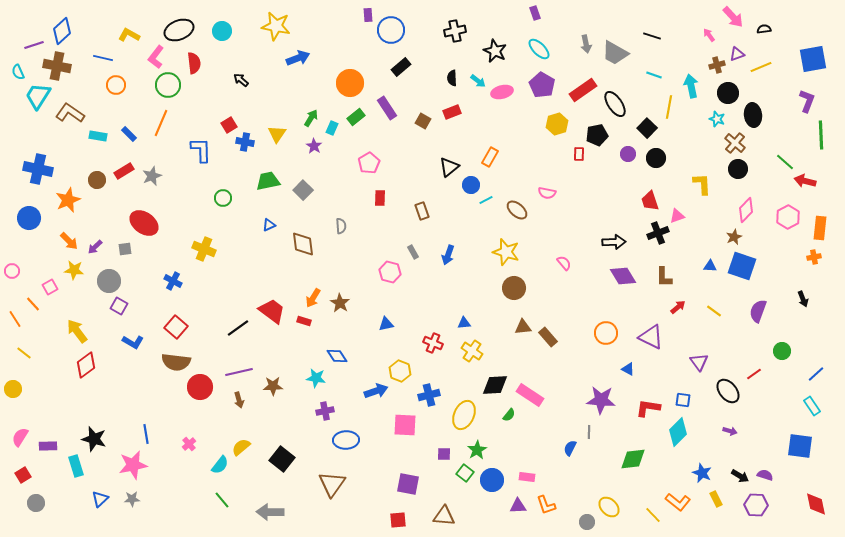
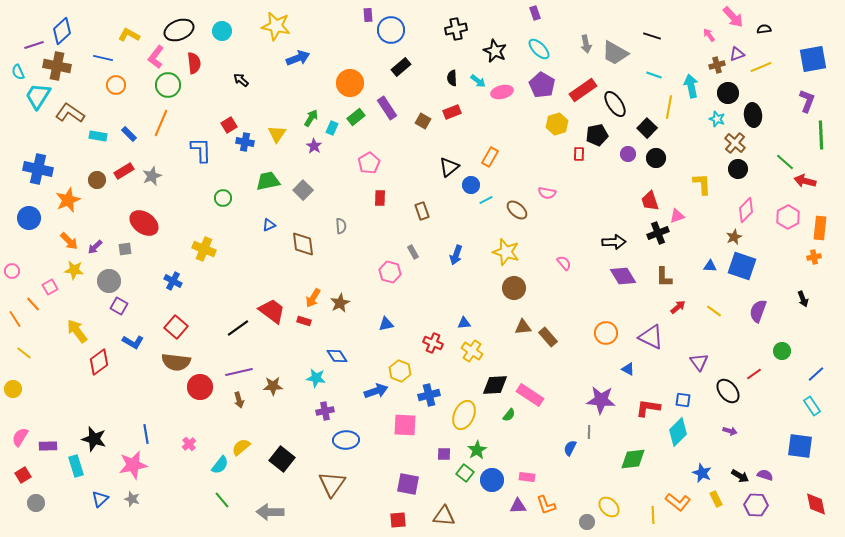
black cross at (455, 31): moved 1 px right, 2 px up
blue arrow at (448, 255): moved 8 px right
brown star at (340, 303): rotated 12 degrees clockwise
red diamond at (86, 365): moved 13 px right, 3 px up
gray star at (132, 499): rotated 21 degrees clockwise
yellow line at (653, 515): rotated 42 degrees clockwise
